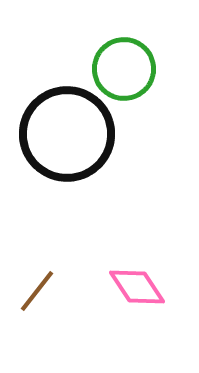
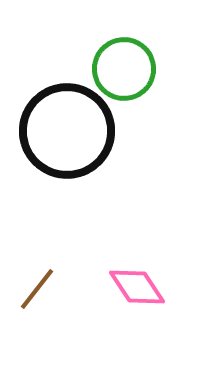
black circle: moved 3 px up
brown line: moved 2 px up
